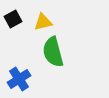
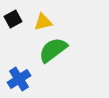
green semicircle: moved 2 px up; rotated 68 degrees clockwise
